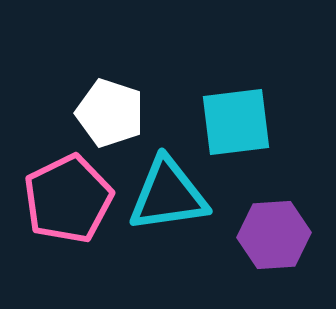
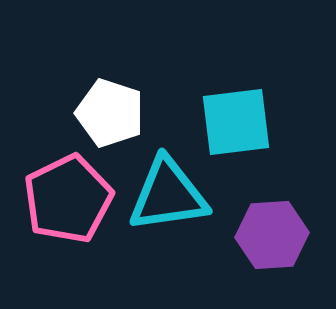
purple hexagon: moved 2 px left
